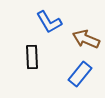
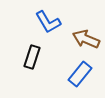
blue L-shape: moved 1 px left
black rectangle: rotated 20 degrees clockwise
